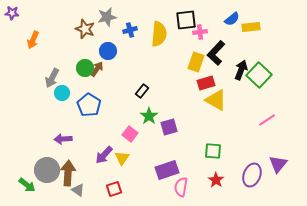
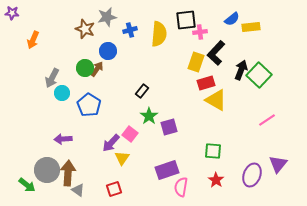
purple arrow at (104, 155): moved 7 px right, 12 px up
